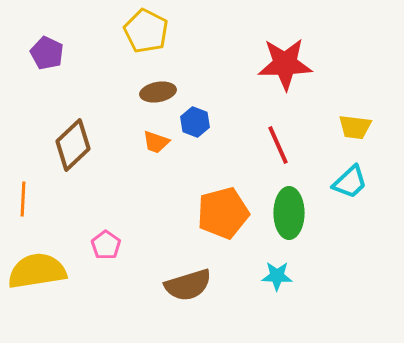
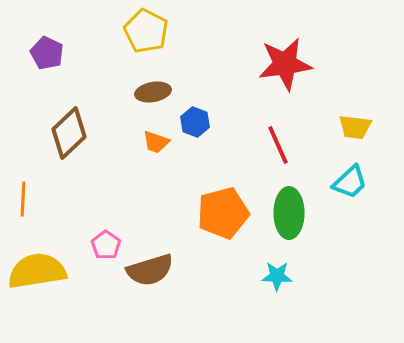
red star: rotated 6 degrees counterclockwise
brown ellipse: moved 5 px left
brown diamond: moved 4 px left, 12 px up
brown semicircle: moved 38 px left, 15 px up
